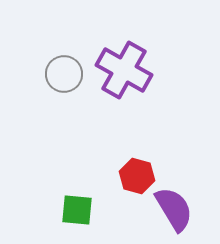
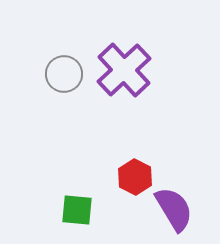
purple cross: rotated 18 degrees clockwise
red hexagon: moved 2 px left, 1 px down; rotated 12 degrees clockwise
